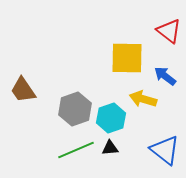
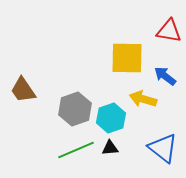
red triangle: rotated 28 degrees counterclockwise
blue triangle: moved 2 px left, 2 px up
